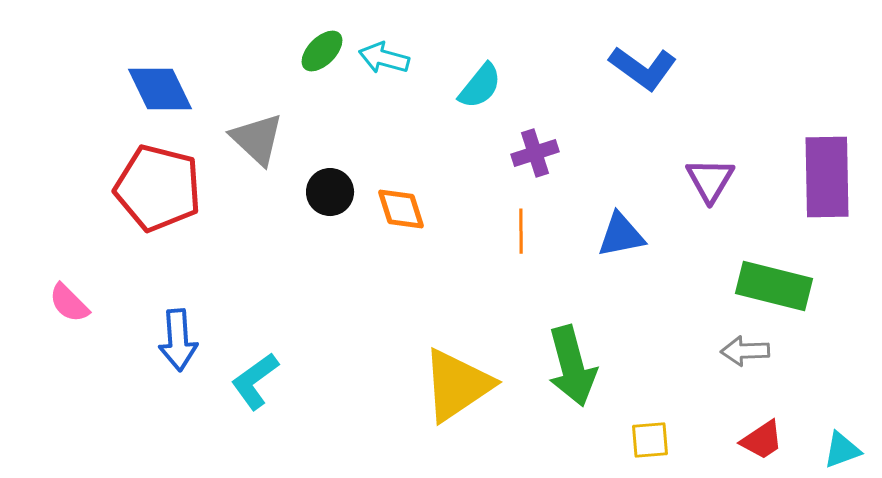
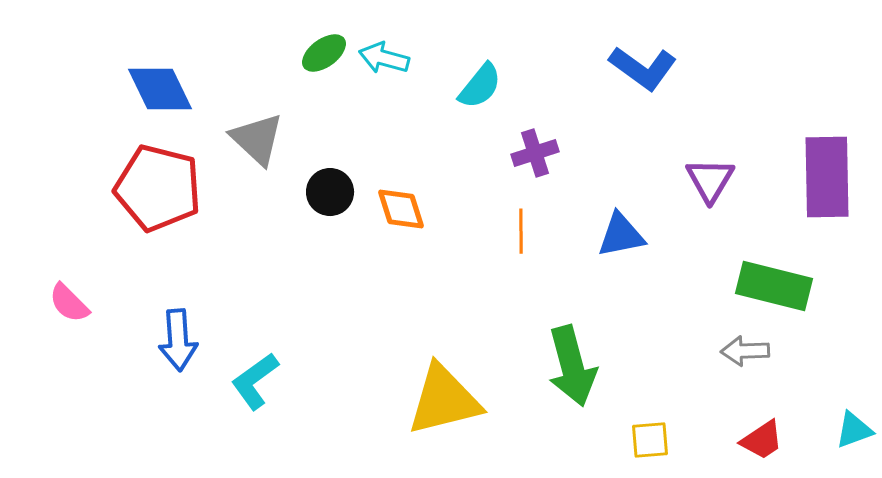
green ellipse: moved 2 px right, 2 px down; rotated 9 degrees clockwise
yellow triangle: moved 13 px left, 15 px down; rotated 20 degrees clockwise
cyan triangle: moved 12 px right, 20 px up
